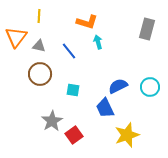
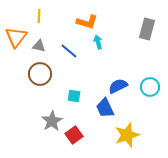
blue line: rotated 12 degrees counterclockwise
cyan square: moved 1 px right, 6 px down
